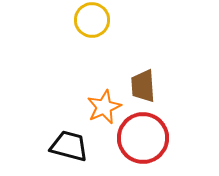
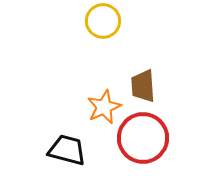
yellow circle: moved 11 px right, 1 px down
black trapezoid: moved 2 px left, 4 px down
